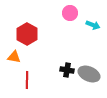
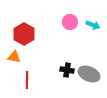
pink circle: moved 9 px down
red hexagon: moved 3 px left
